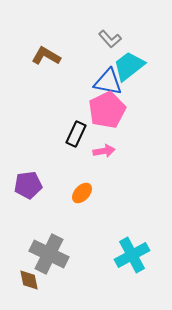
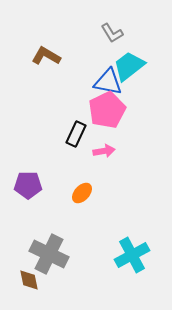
gray L-shape: moved 2 px right, 6 px up; rotated 10 degrees clockwise
purple pentagon: rotated 8 degrees clockwise
